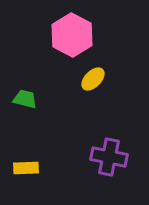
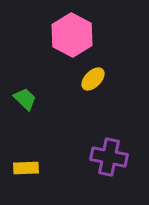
green trapezoid: rotated 30 degrees clockwise
